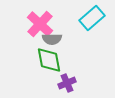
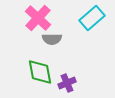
pink cross: moved 2 px left, 6 px up
green diamond: moved 9 px left, 12 px down
